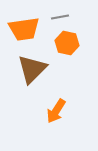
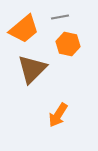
orange trapezoid: rotated 32 degrees counterclockwise
orange hexagon: moved 1 px right, 1 px down
orange arrow: moved 2 px right, 4 px down
